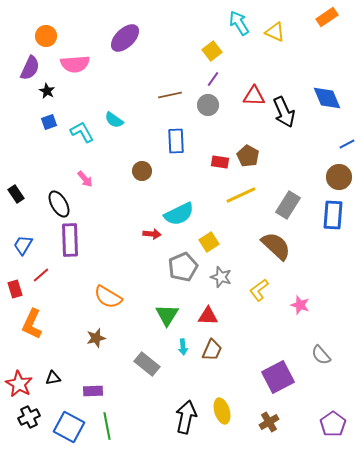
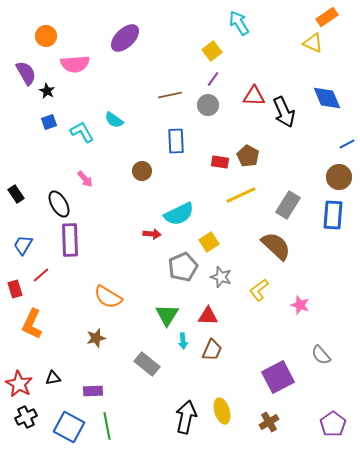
yellow triangle at (275, 32): moved 38 px right, 11 px down
purple semicircle at (30, 68): moved 4 px left, 5 px down; rotated 55 degrees counterclockwise
cyan arrow at (183, 347): moved 6 px up
black cross at (29, 417): moved 3 px left
